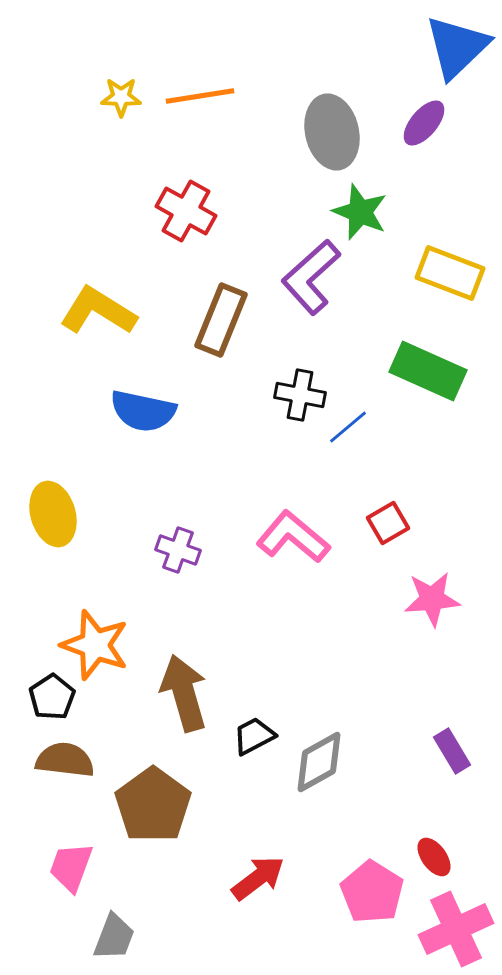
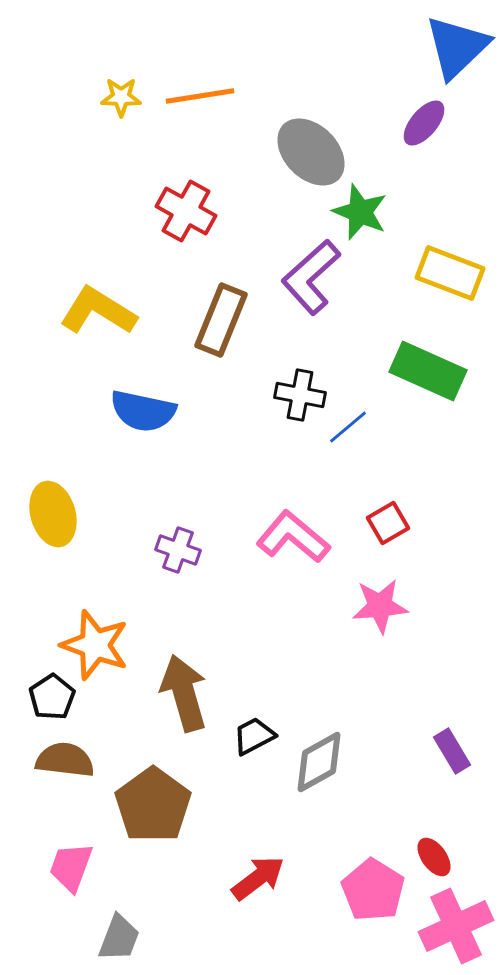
gray ellipse: moved 21 px left, 20 px down; rotated 32 degrees counterclockwise
pink star: moved 52 px left, 7 px down
pink pentagon: moved 1 px right, 2 px up
pink cross: moved 3 px up
gray trapezoid: moved 5 px right, 1 px down
